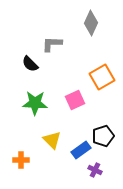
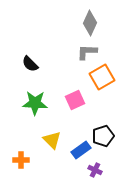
gray diamond: moved 1 px left
gray L-shape: moved 35 px right, 8 px down
